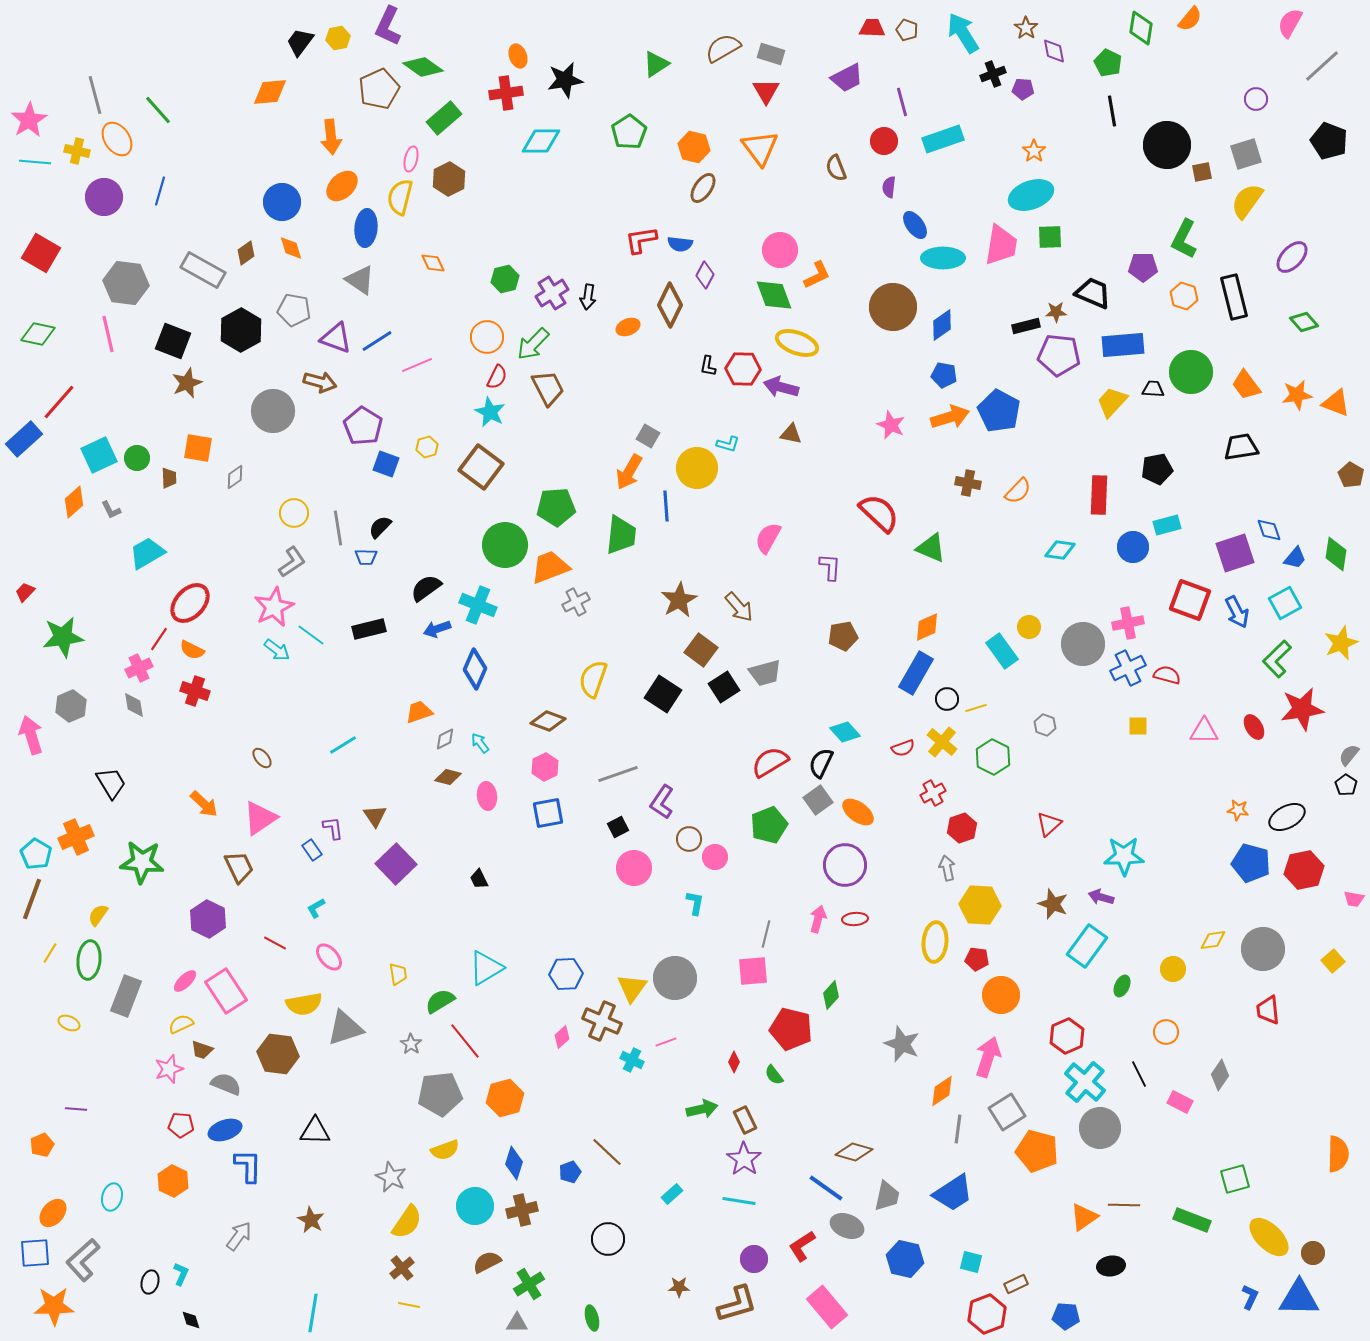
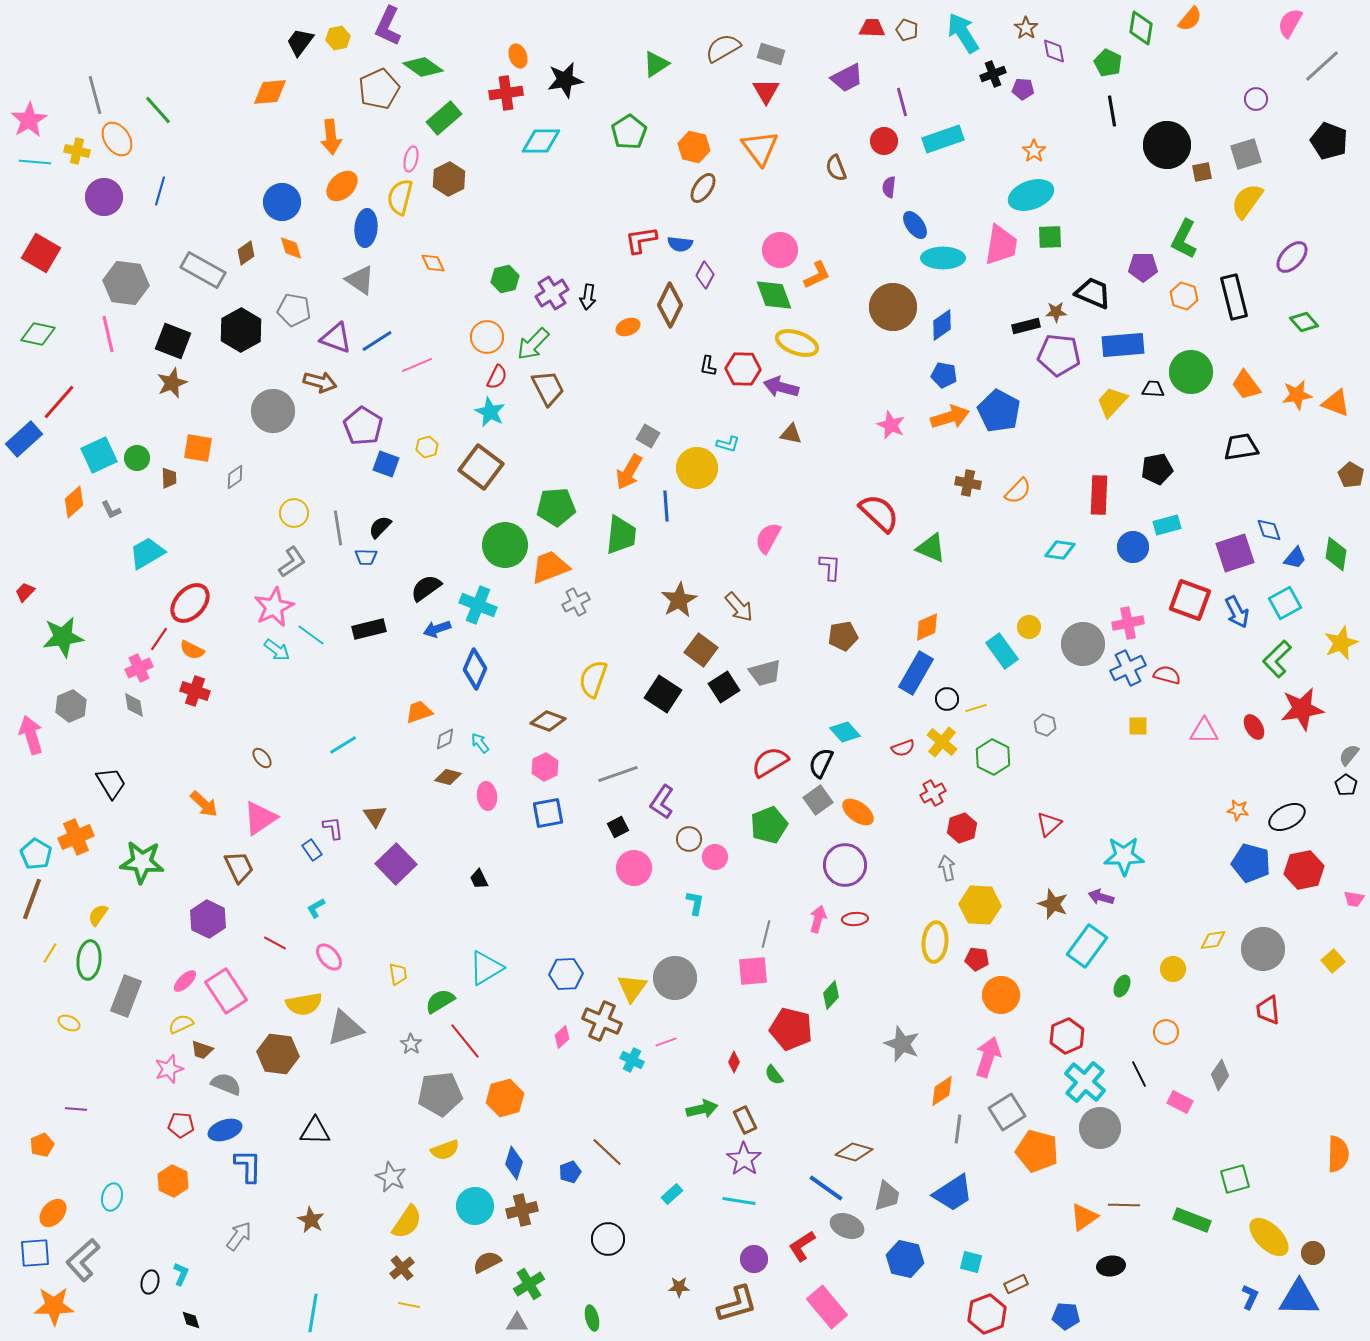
brown star at (187, 383): moved 15 px left
